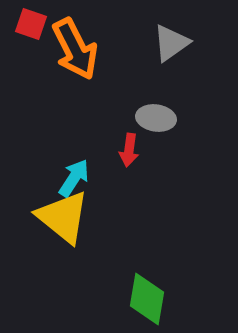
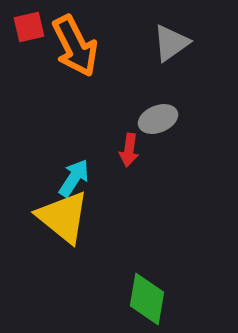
red square: moved 2 px left, 3 px down; rotated 32 degrees counterclockwise
orange arrow: moved 3 px up
gray ellipse: moved 2 px right, 1 px down; rotated 30 degrees counterclockwise
